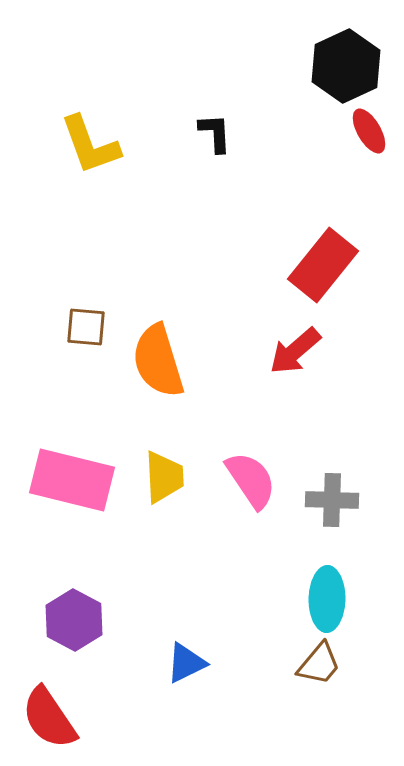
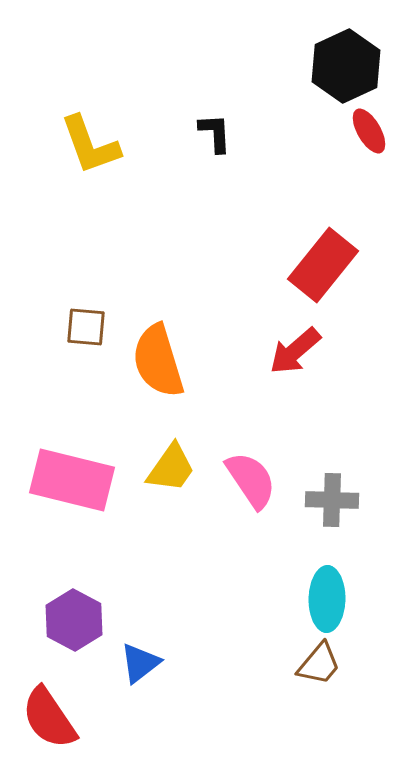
yellow trapezoid: moved 7 px right, 9 px up; rotated 38 degrees clockwise
blue triangle: moved 46 px left; rotated 12 degrees counterclockwise
